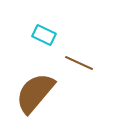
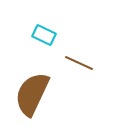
brown semicircle: moved 3 px left, 1 px down; rotated 15 degrees counterclockwise
